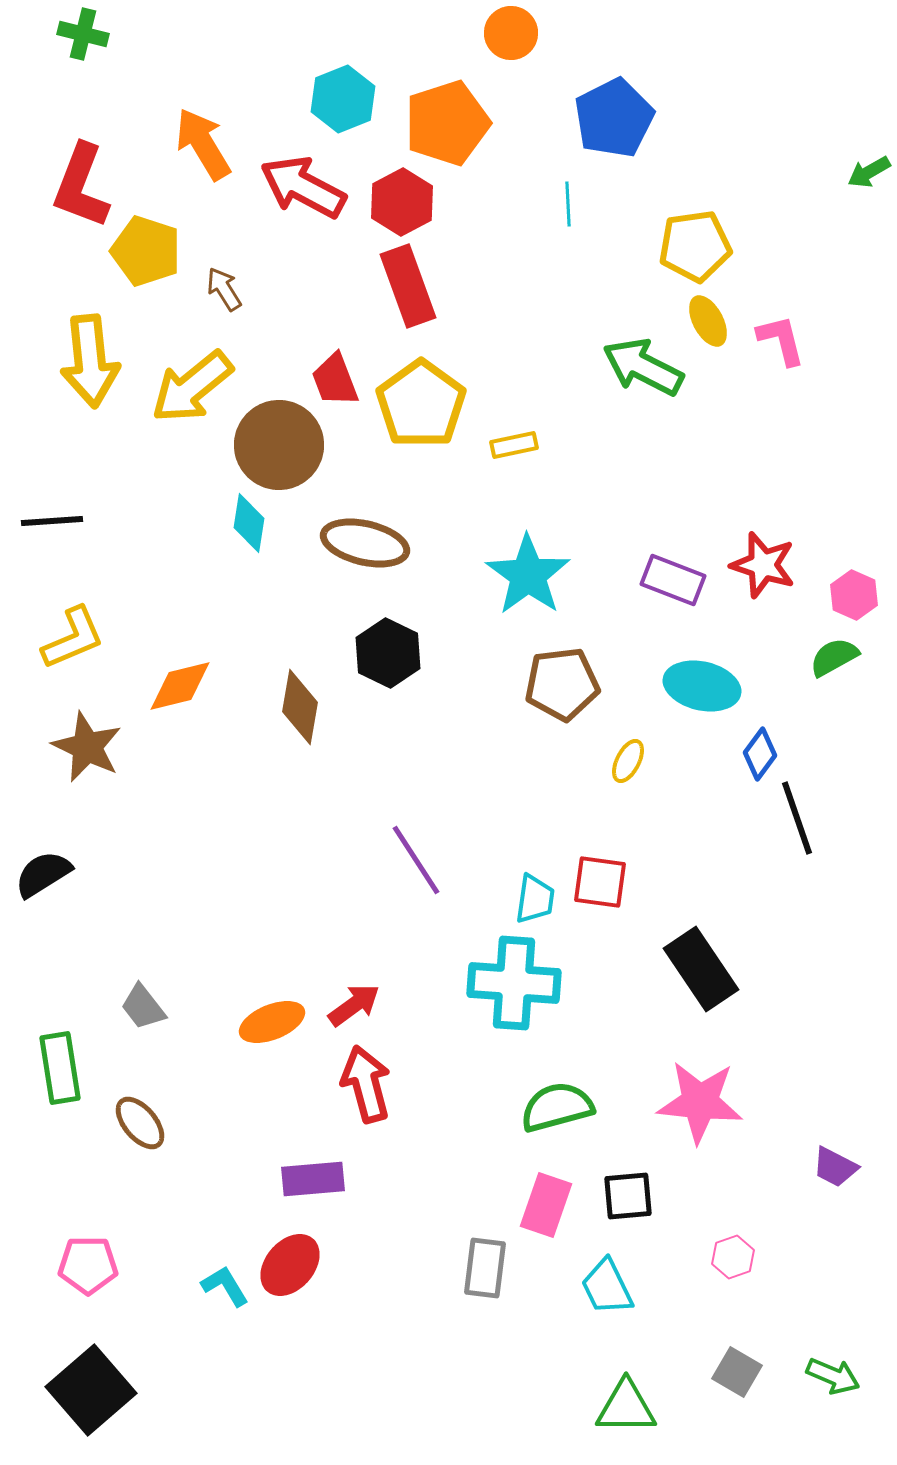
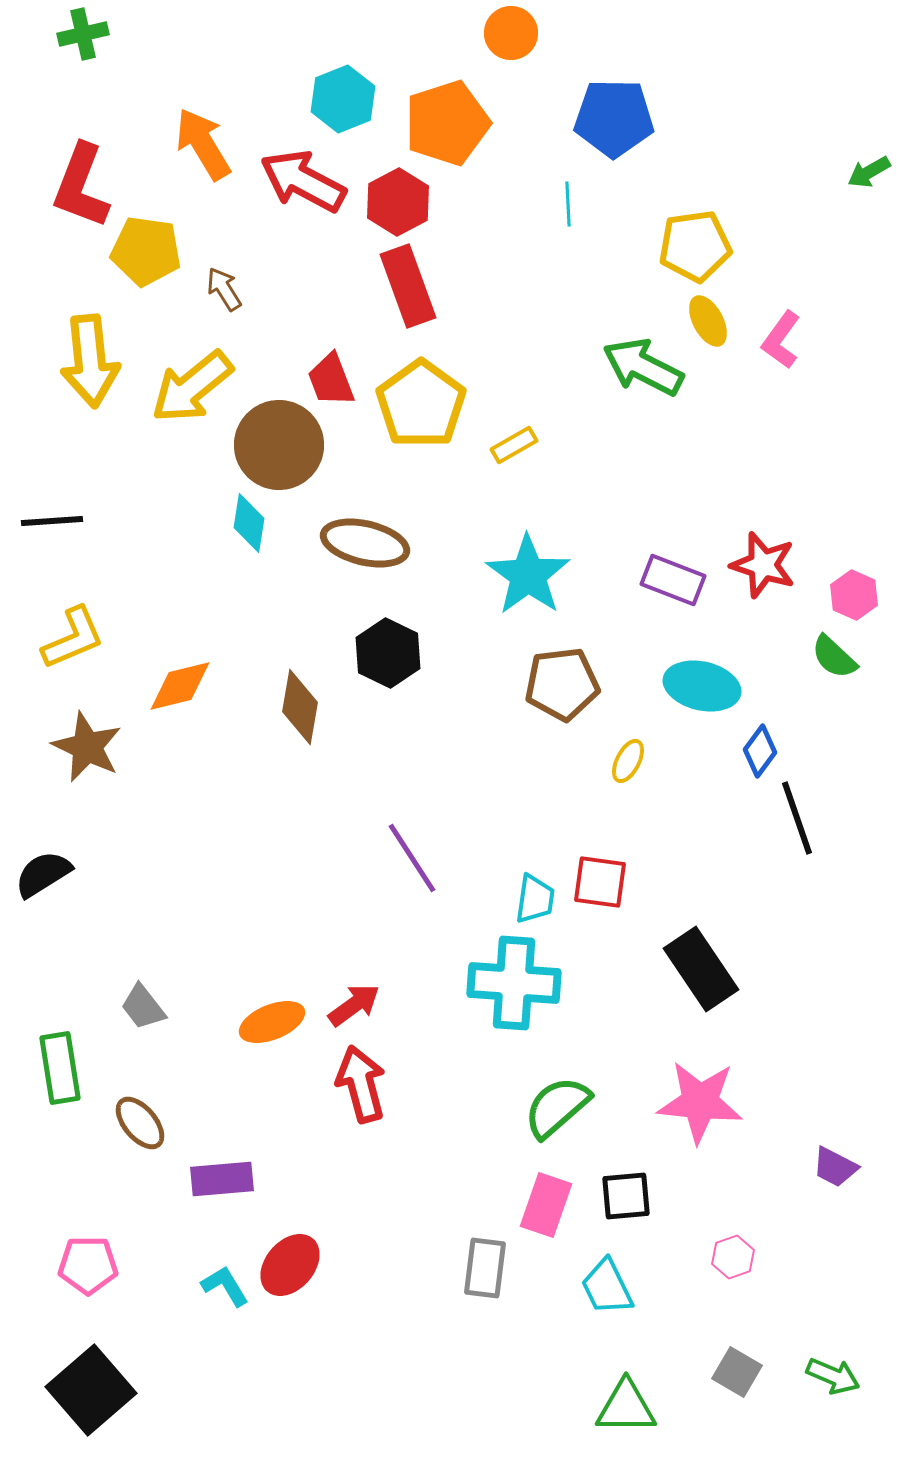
green cross at (83, 34): rotated 27 degrees counterclockwise
blue pentagon at (614, 118): rotated 28 degrees clockwise
red arrow at (303, 187): moved 6 px up
red hexagon at (402, 202): moved 4 px left
yellow pentagon at (146, 251): rotated 10 degrees counterclockwise
pink L-shape at (781, 340): rotated 130 degrees counterclockwise
red trapezoid at (335, 380): moved 4 px left
yellow rectangle at (514, 445): rotated 18 degrees counterclockwise
green semicircle at (834, 657): rotated 108 degrees counterclockwise
blue diamond at (760, 754): moved 3 px up
purple line at (416, 860): moved 4 px left, 2 px up
red arrow at (366, 1084): moved 5 px left
green semicircle at (557, 1107): rotated 26 degrees counterclockwise
purple rectangle at (313, 1179): moved 91 px left
black square at (628, 1196): moved 2 px left
